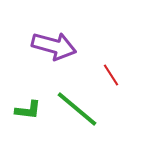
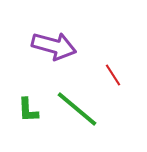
red line: moved 2 px right
green L-shape: rotated 80 degrees clockwise
